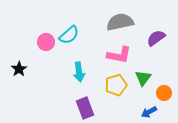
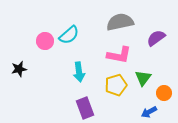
pink circle: moved 1 px left, 1 px up
black star: rotated 21 degrees clockwise
